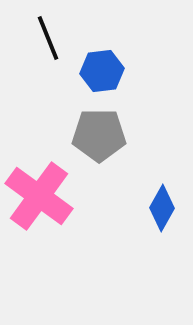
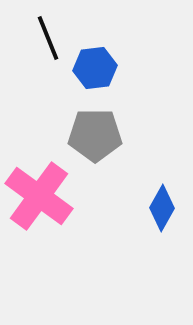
blue hexagon: moved 7 px left, 3 px up
gray pentagon: moved 4 px left
